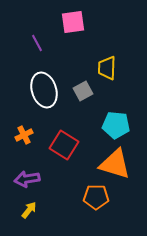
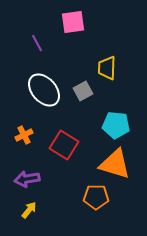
white ellipse: rotated 24 degrees counterclockwise
